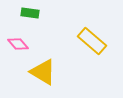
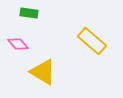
green rectangle: moved 1 px left
